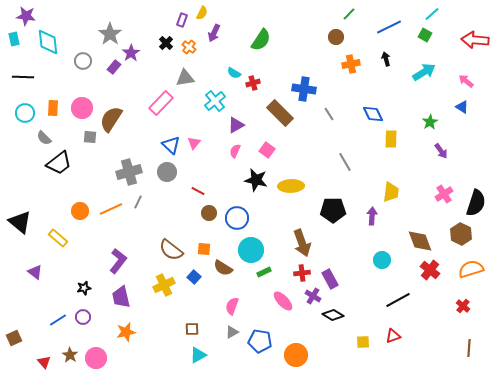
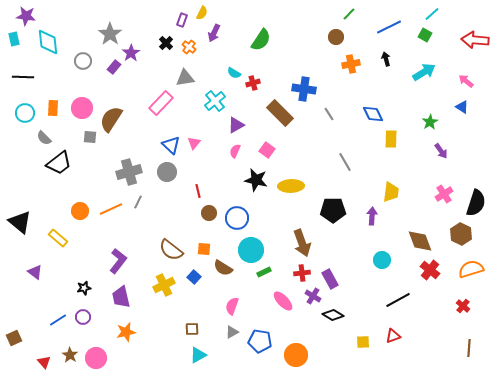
red line at (198, 191): rotated 48 degrees clockwise
